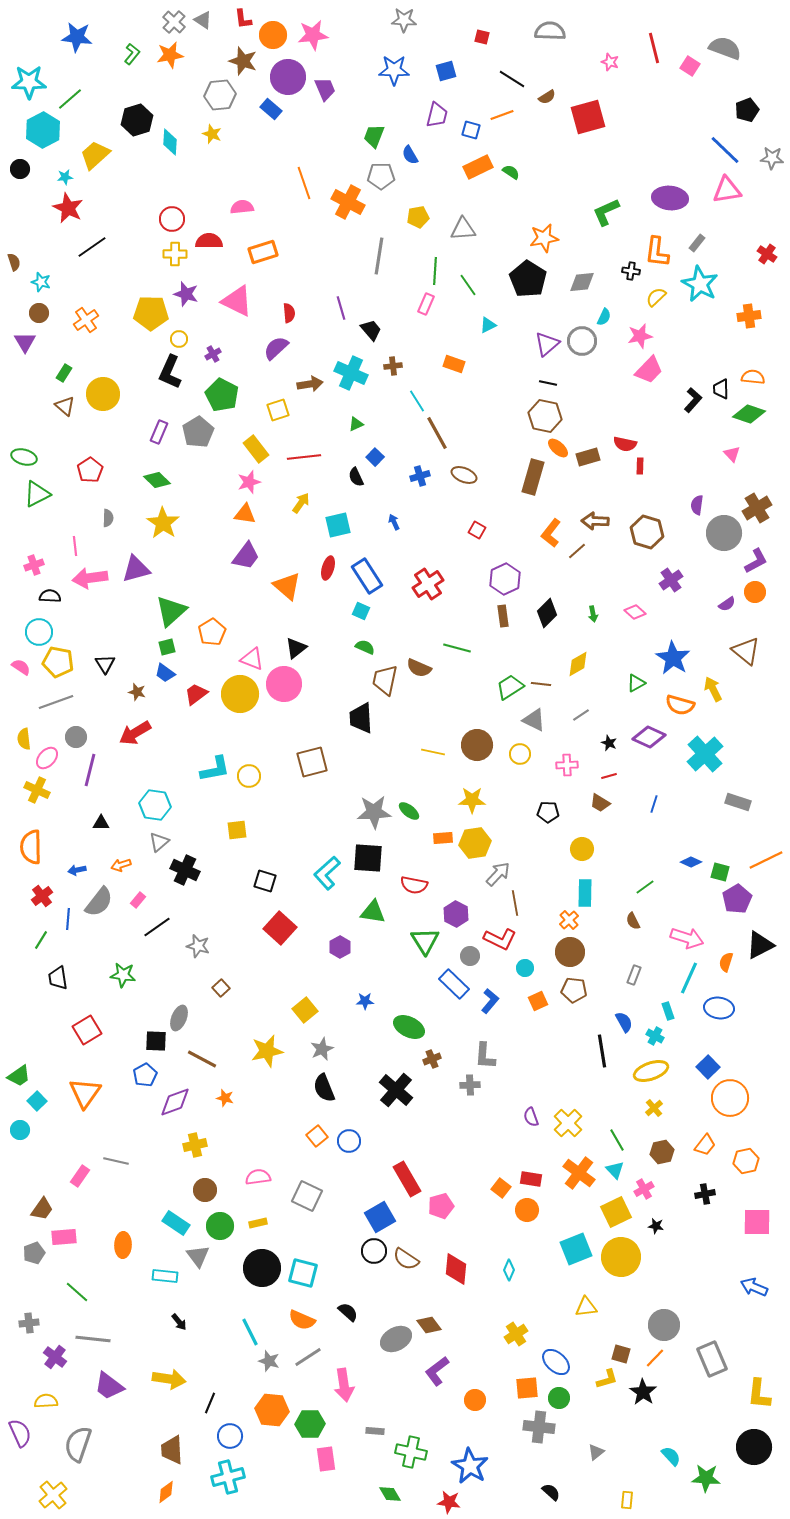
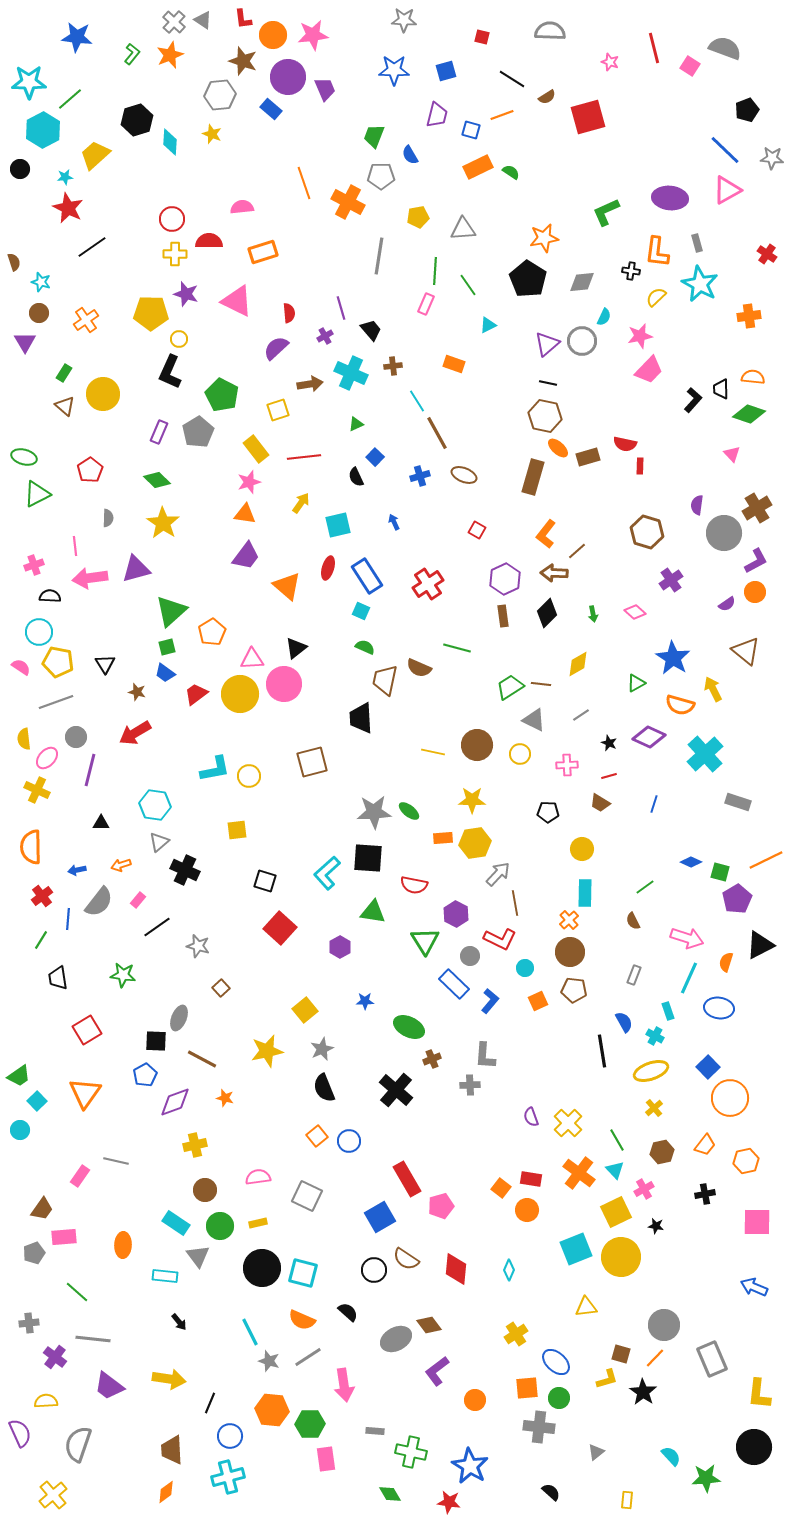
orange star at (170, 55): rotated 12 degrees counterclockwise
pink triangle at (727, 190): rotated 20 degrees counterclockwise
gray rectangle at (697, 243): rotated 54 degrees counterclockwise
purple cross at (213, 354): moved 112 px right, 18 px up
brown arrow at (595, 521): moved 41 px left, 52 px down
orange L-shape at (551, 533): moved 5 px left, 1 px down
pink triangle at (252, 659): rotated 25 degrees counterclockwise
black circle at (374, 1251): moved 19 px down
green star at (706, 1478): rotated 8 degrees counterclockwise
